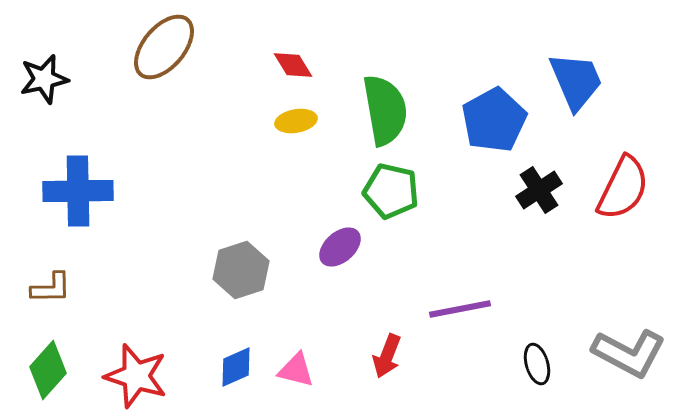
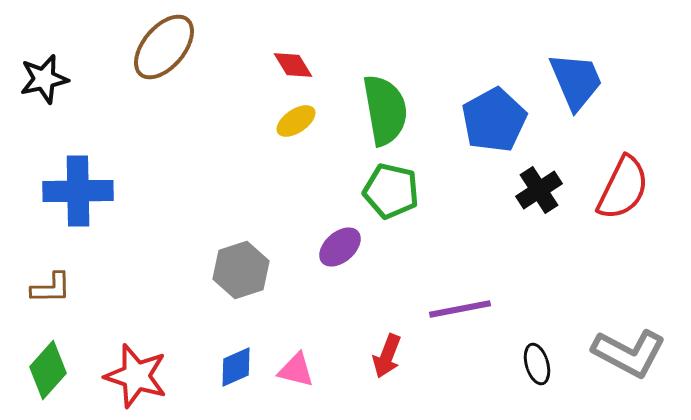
yellow ellipse: rotated 24 degrees counterclockwise
